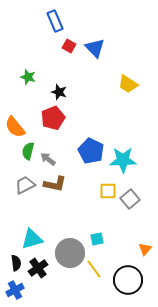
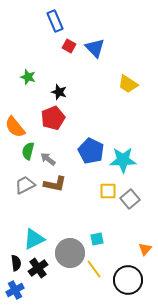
cyan triangle: moved 2 px right; rotated 10 degrees counterclockwise
